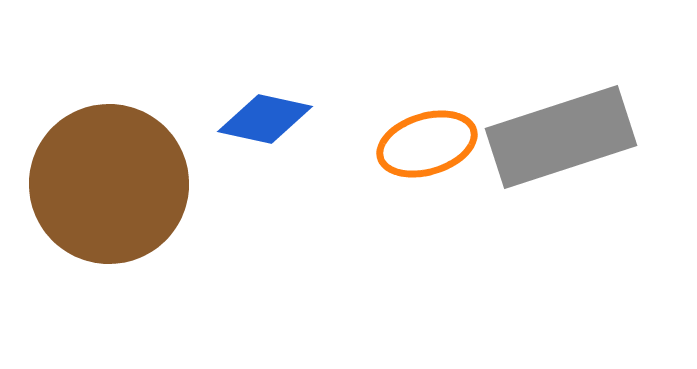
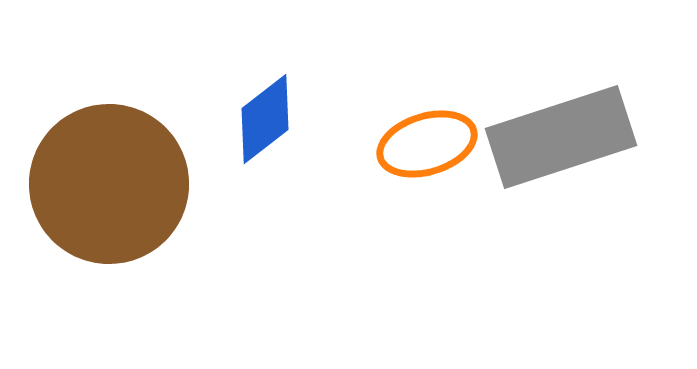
blue diamond: rotated 50 degrees counterclockwise
